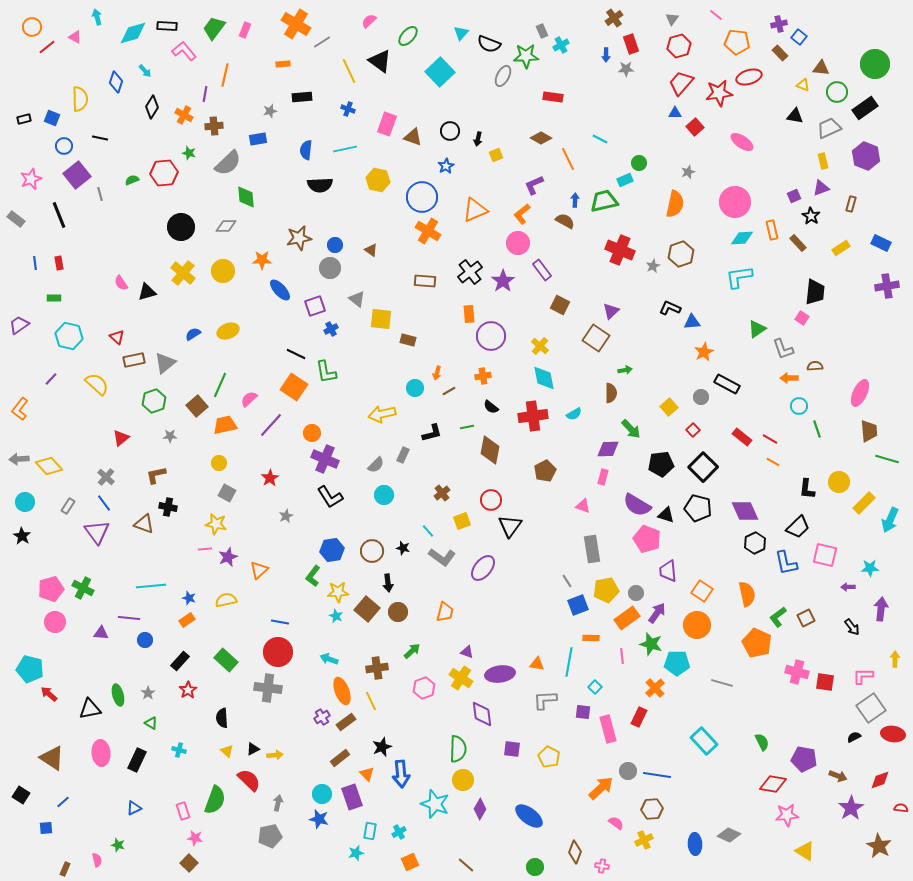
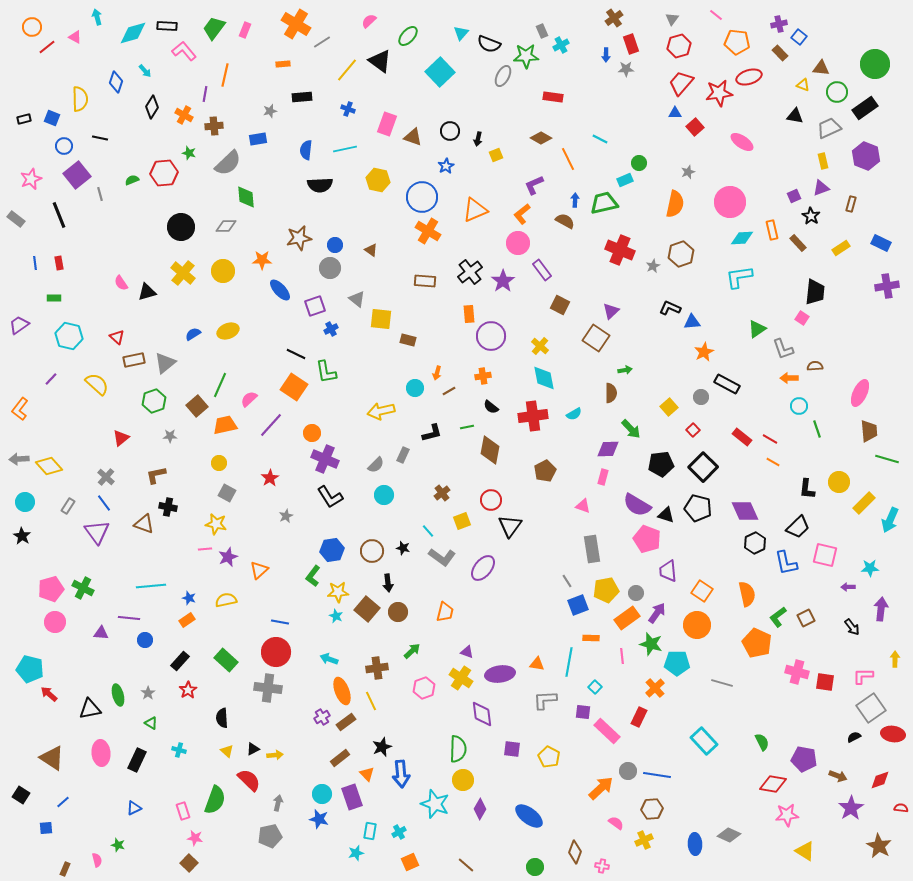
yellow line at (349, 71): moved 2 px left, 1 px up; rotated 65 degrees clockwise
green trapezoid at (604, 201): moved 2 px down
pink circle at (735, 202): moved 5 px left
yellow arrow at (382, 414): moved 1 px left, 3 px up
red circle at (278, 652): moved 2 px left
pink rectangle at (608, 729): moved 1 px left, 2 px down; rotated 32 degrees counterclockwise
